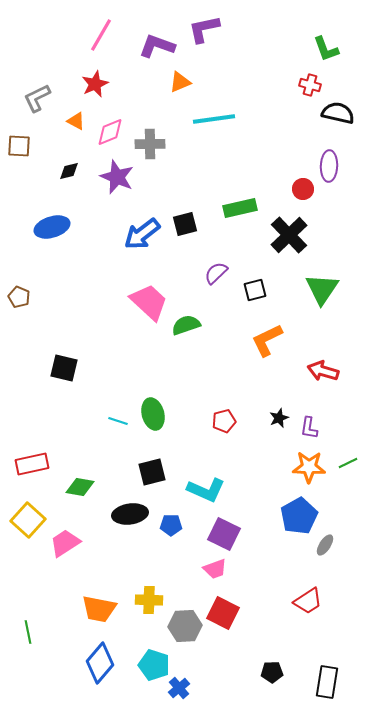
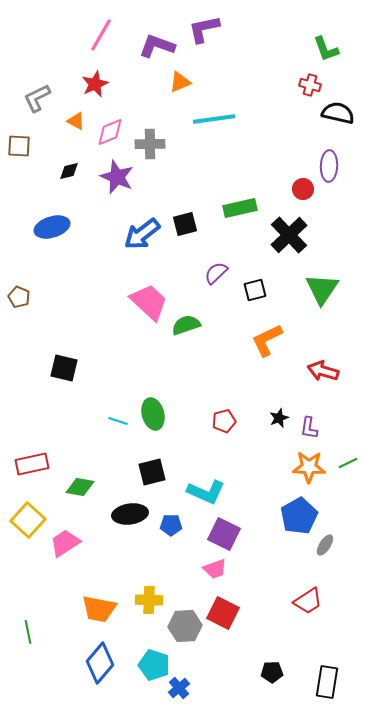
cyan L-shape at (206, 490): moved 2 px down
